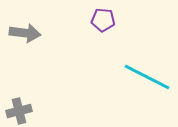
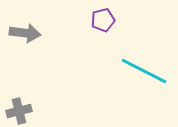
purple pentagon: rotated 20 degrees counterclockwise
cyan line: moved 3 px left, 6 px up
